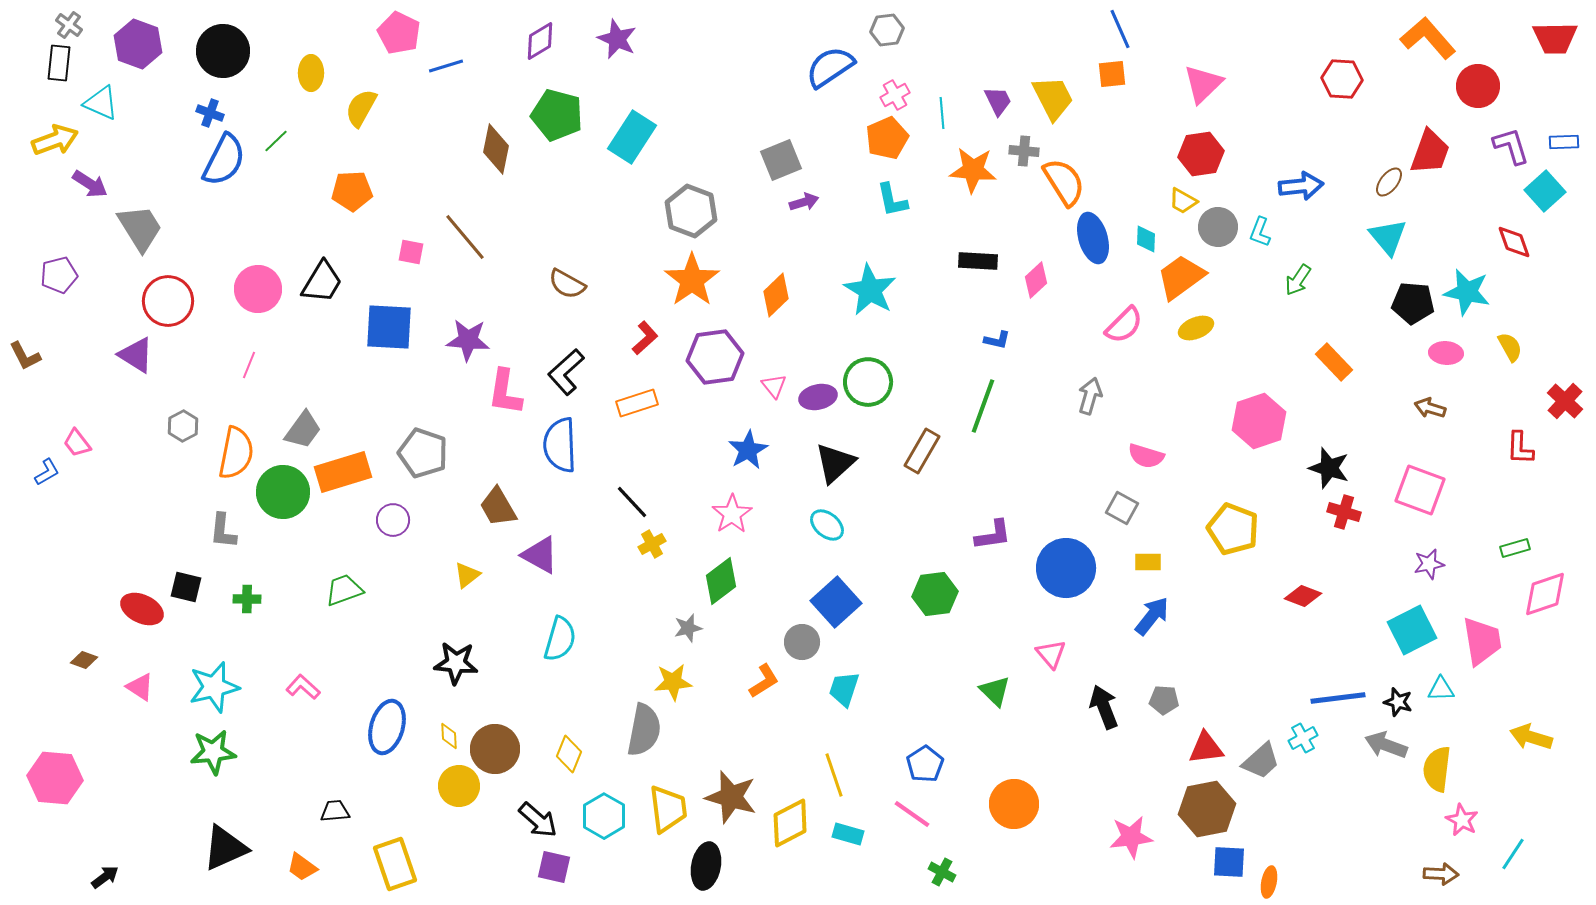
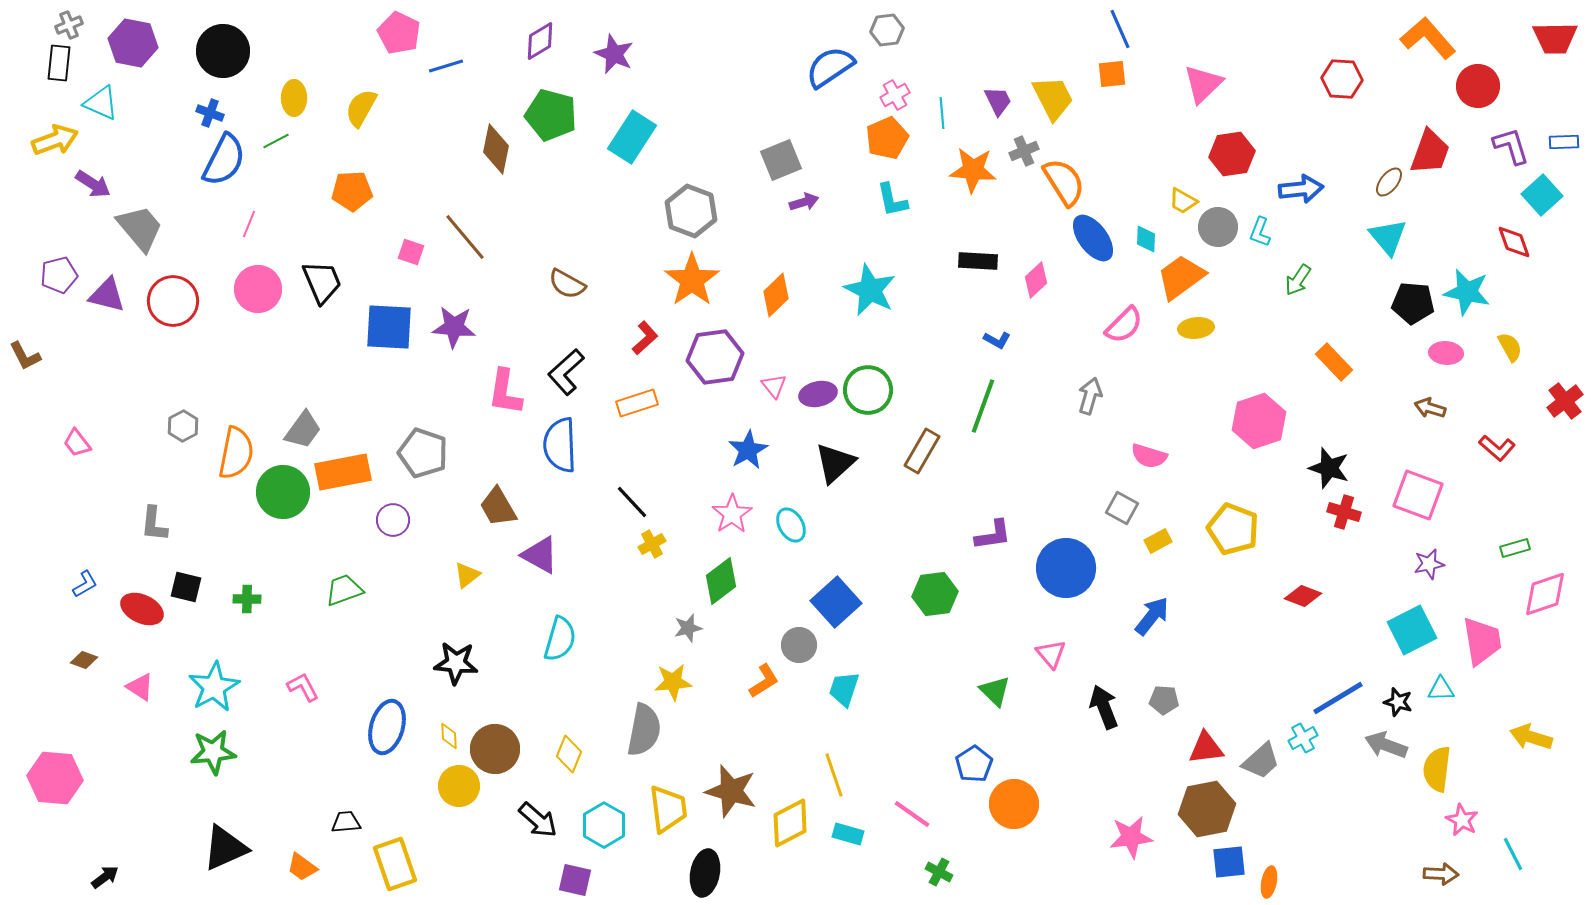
gray cross at (69, 25): rotated 32 degrees clockwise
purple star at (617, 39): moved 3 px left, 15 px down
purple hexagon at (138, 44): moved 5 px left, 1 px up; rotated 9 degrees counterclockwise
yellow ellipse at (311, 73): moved 17 px left, 25 px down
green pentagon at (557, 115): moved 6 px left
green line at (276, 141): rotated 16 degrees clockwise
gray cross at (1024, 151): rotated 28 degrees counterclockwise
red hexagon at (1201, 154): moved 31 px right
purple arrow at (90, 184): moved 3 px right
blue arrow at (1301, 186): moved 3 px down
cyan square at (1545, 191): moved 3 px left, 4 px down
gray trapezoid at (140, 228): rotated 8 degrees counterclockwise
blue ellipse at (1093, 238): rotated 21 degrees counterclockwise
pink square at (411, 252): rotated 8 degrees clockwise
black trapezoid at (322, 282): rotated 54 degrees counterclockwise
cyan star at (870, 290): rotated 4 degrees counterclockwise
red circle at (168, 301): moved 5 px right
yellow ellipse at (1196, 328): rotated 16 degrees clockwise
purple star at (468, 340): moved 14 px left, 13 px up
blue L-shape at (997, 340): rotated 16 degrees clockwise
purple triangle at (136, 355): moved 29 px left, 60 px up; rotated 18 degrees counterclockwise
pink line at (249, 365): moved 141 px up
green circle at (868, 382): moved 8 px down
purple ellipse at (818, 397): moved 3 px up
red cross at (1565, 401): rotated 9 degrees clockwise
red L-shape at (1520, 448): moved 23 px left; rotated 51 degrees counterclockwise
pink semicircle at (1146, 456): moved 3 px right
blue L-shape at (47, 472): moved 38 px right, 112 px down
orange rectangle at (343, 472): rotated 6 degrees clockwise
pink square at (1420, 490): moved 2 px left, 5 px down
cyan ellipse at (827, 525): moved 36 px left; rotated 20 degrees clockwise
gray L-shape at (223, 531): moved 69 px left, 7 px up
yellow rectangle at (1148, 562): moved 10 px right, 21 px up; rotated 28 degrees counterclockwise
gray circle at (802, 642): moved 3 px left, 3 px down
cyan star at (214, 687): rotated 15 degrees counterclockwise
pink L-shape at (303, 687): rotated 20 degrees clockwise
blue line at (1338, 698): rotated 24 degrees counterclockwise
blue pentagon at (925, 764): moved 49 px right
brown star at (731, 797): moved 6 px up
black trapezoid at (335, 811): moved 11 px right, 11 px down
cyan hexagon at (604, 816): moved 9 px down
cyan line at (1513, 854): rotated 60 degrees counterclockwise
blue square at (1229, 862): rotated 9 degrees counterclockwise
black ellipse at (706, 866): moved 1 px left, 7 px down
purple square at (554, 867): moved 21 px right, 13 px down
green cross at (942, 872): moved 3 px left
